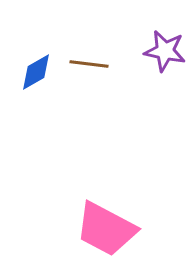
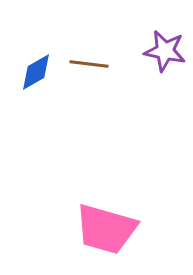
pink trapezoid: rotated 12 degrees counterclockwise
